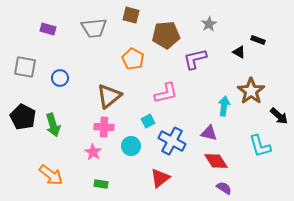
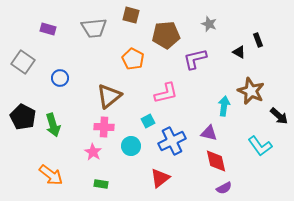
gray star: rotated 21 degrees counterclockwise
black rectangle: rotated 48 degrees clockwise
gray square: moved 2 px left, 5 px up; rotated 25 degrees clockwise
brown star: rotated 12 degrees counterclockwise
blue cross: rotated 36 degrees clockwise
cyan L-shape: rotated 20 degrees counterclockwise
red diamond: rotated 20 degrees clockwise
purple semicircle: rotated 119 degrees clockwise
